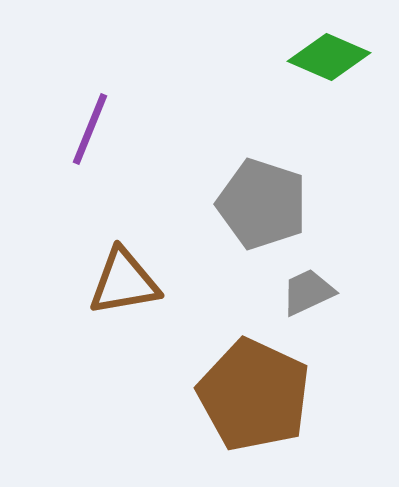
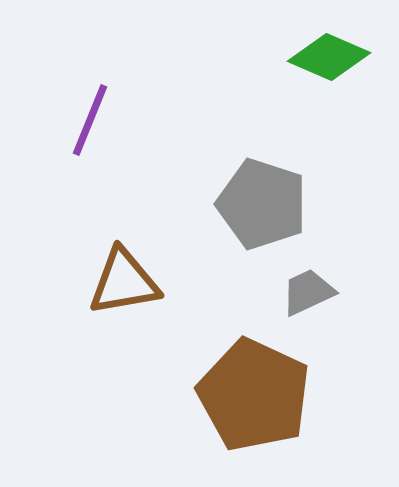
purple line: moved 9 px up
